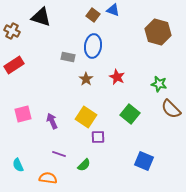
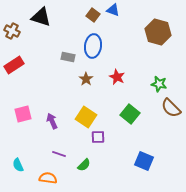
brown semicircle: moved 1 px up
